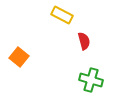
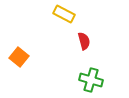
yellow rectangle: moved 2 px right, 1 px up
